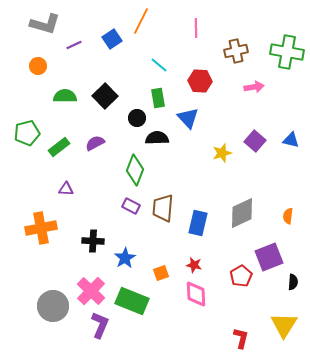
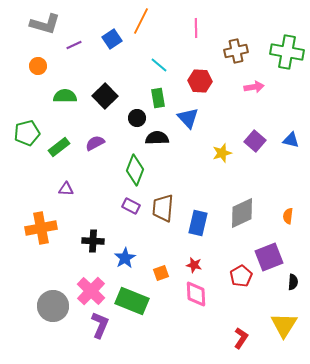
red L-shape at (241, 338): rotated 20 degrees clockwise
